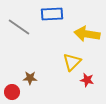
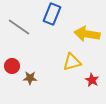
blue rectangle: rotated 65 degrees counterclockwise
yellow triangle: rotated 30 degrees clockwise
red star: moved 5 px right; rotated 16 degrees clockwise
red circle: moved 26 px up
